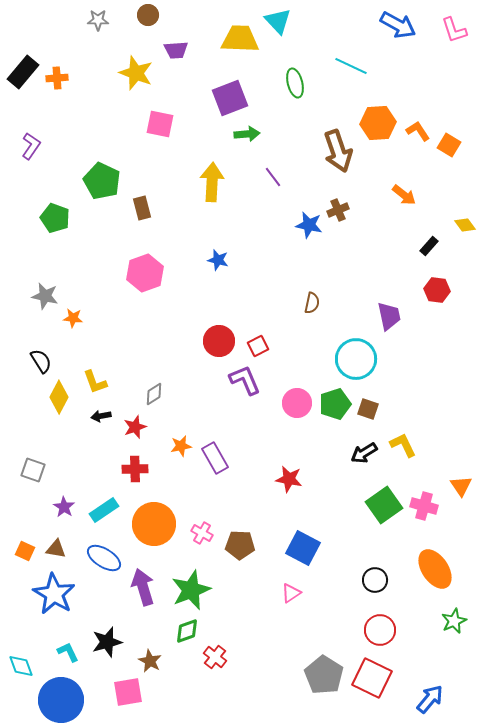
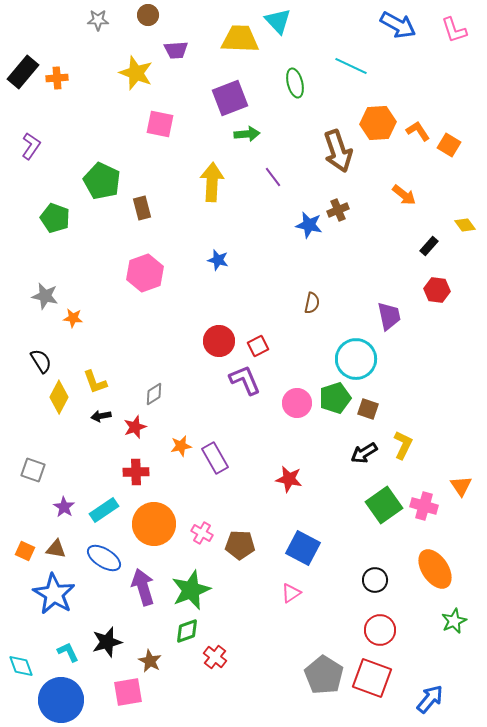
green pentagon at (335, 404): moved 6 px up
yellow L-shape at (403, 445): rotated 52 degrees clockwise
red cross at (135, 469): moved 1 px right, 3 px down
red square at (372, 678): rotated 6 degrees counterclockwise
